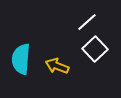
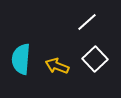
white square: moved 10 px down
